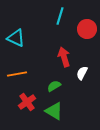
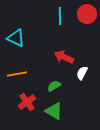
cyan line: rotated 18 degrees counterclockwise
red circle: moved 15 px up
red arrow: rotated 48 degrees counterclockwise
